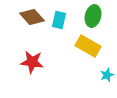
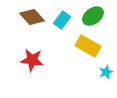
green ellipse: rotated 40 degrees clockwise
cyan rectangle: moved 3 px right; rotated 24 degrees clockwise
red star: moved 2 px up
cyan star: moved 1 px left, 3 px up
